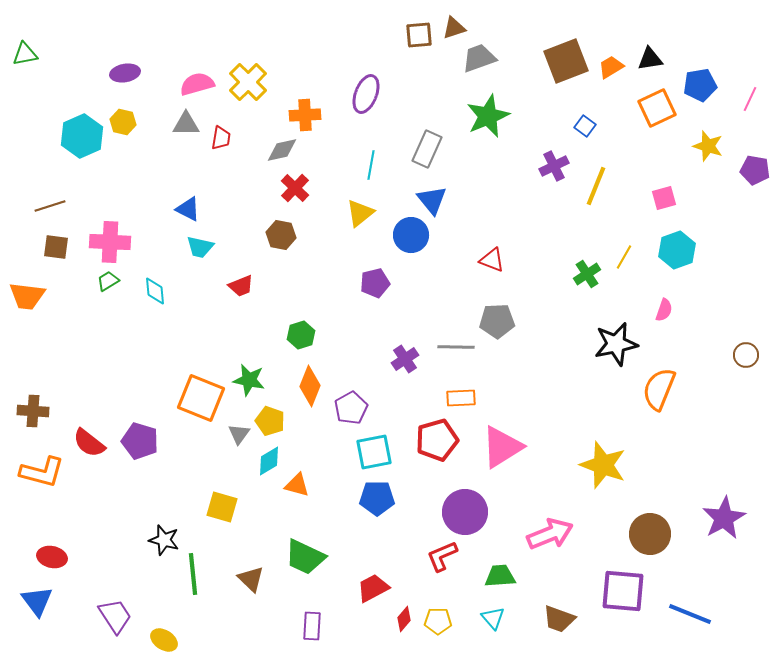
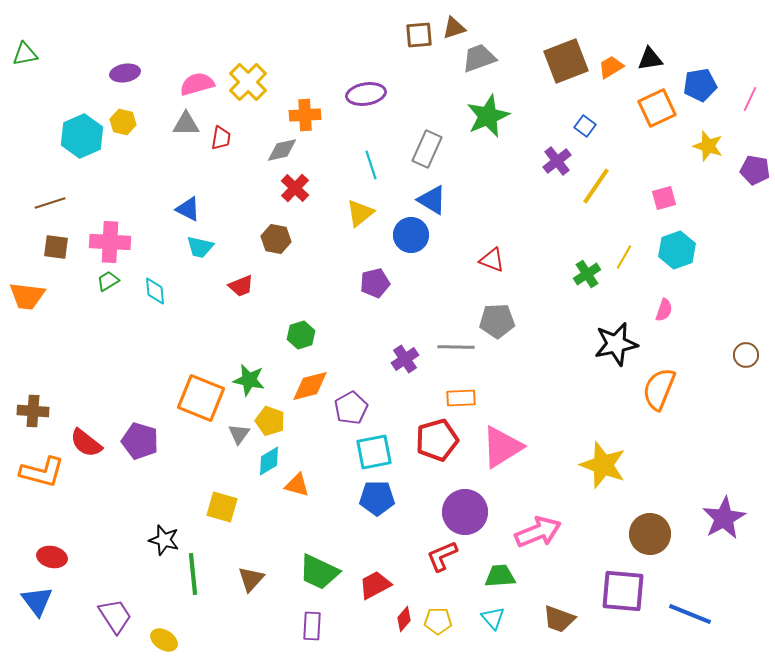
purple ellipse at (366, 94): rotated 60 degrees clockwise
cyan line at (371, 165): rotated 28 degrees counterclockwise
purple cross at (554, 166): moved 3 px right, 5 px up; rotated 12 degrees counterclockwise
yellow line at (596, 186): rotated 12 degrees clockwise
blue triangle at (432, 200): rotated 20 degrees counterclockwise
brown line at (50, 206): moved 3 px up
brown hexagon at (281, 235): moved 5 px left, 4 px down
orange diamond at (310, 386): rotated 54 degrees clockwise
red semicircle at (89, 443): moved 3 px left
pink arrow at (550, 534): moved 12 px left, 2 px up
green trapezoid at (305, 557): moved 14 px right, 15 px down
brown triangle at (251, 579): rotated 28 degrees clockwise
red trapezoid at (373, 588): moved 2 px right, 3 px up
